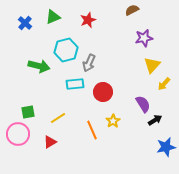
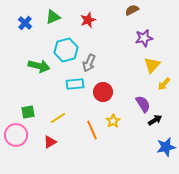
pink circle: moved 2 px left, 1 px down
